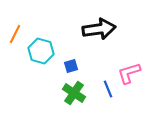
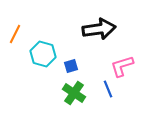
cyan hexagon: moved 2 px right, 3 px down
pink L-shape: moved 7 px left, 7 px up
